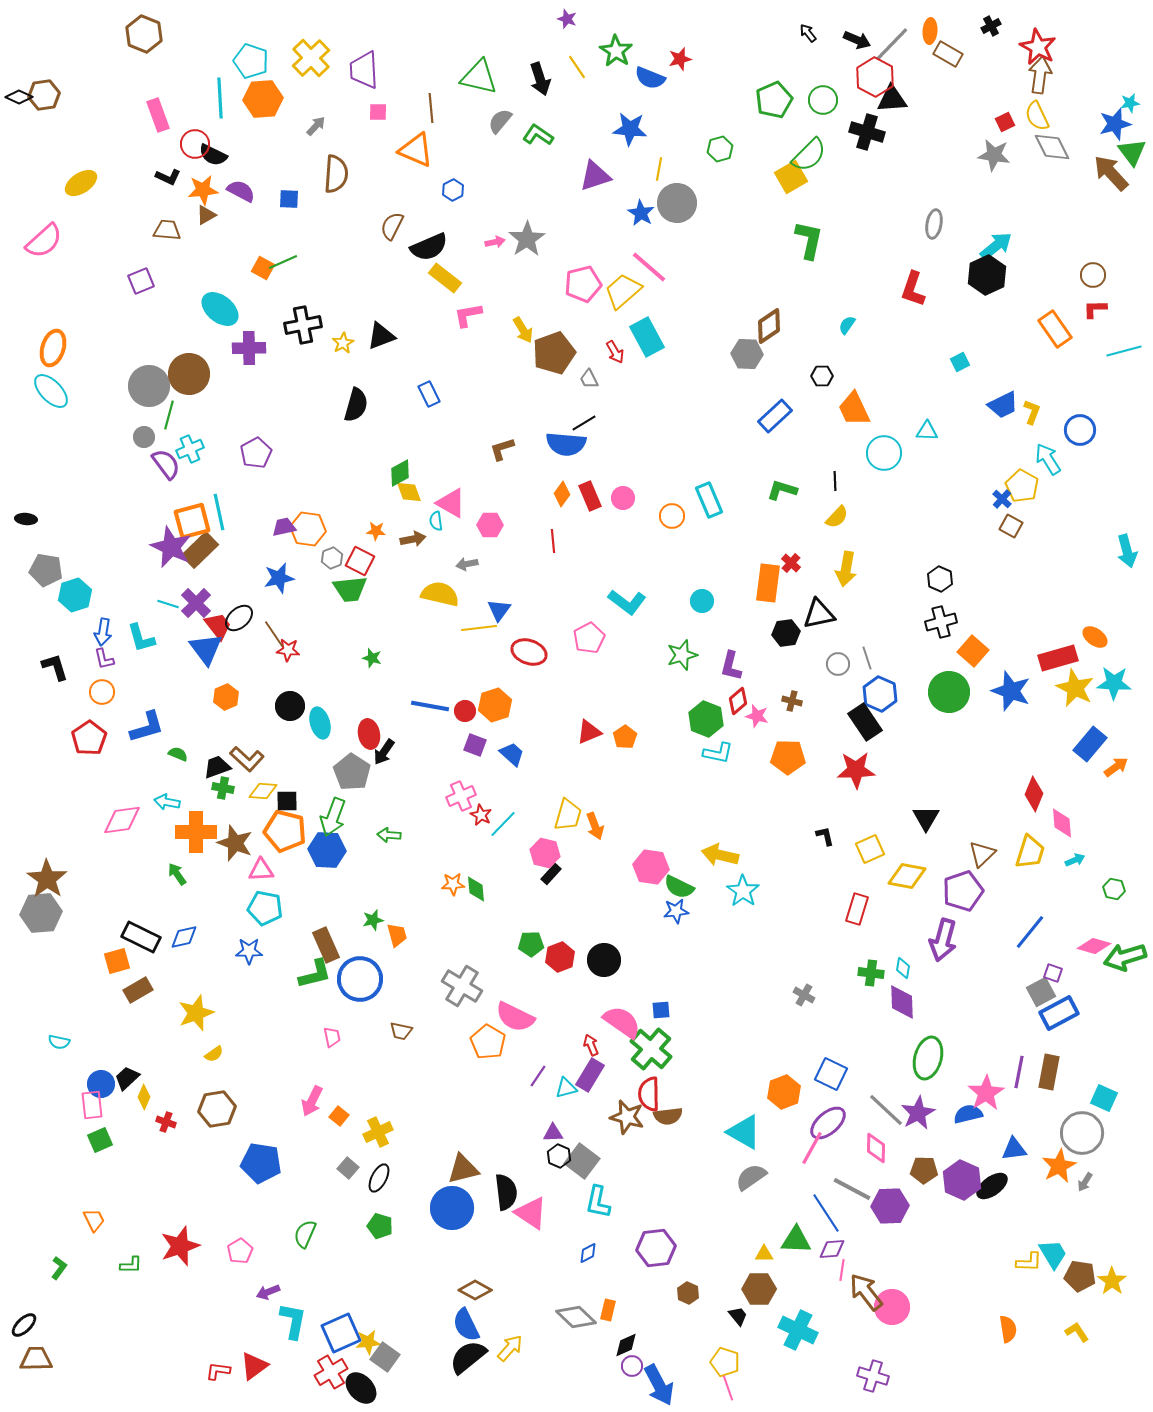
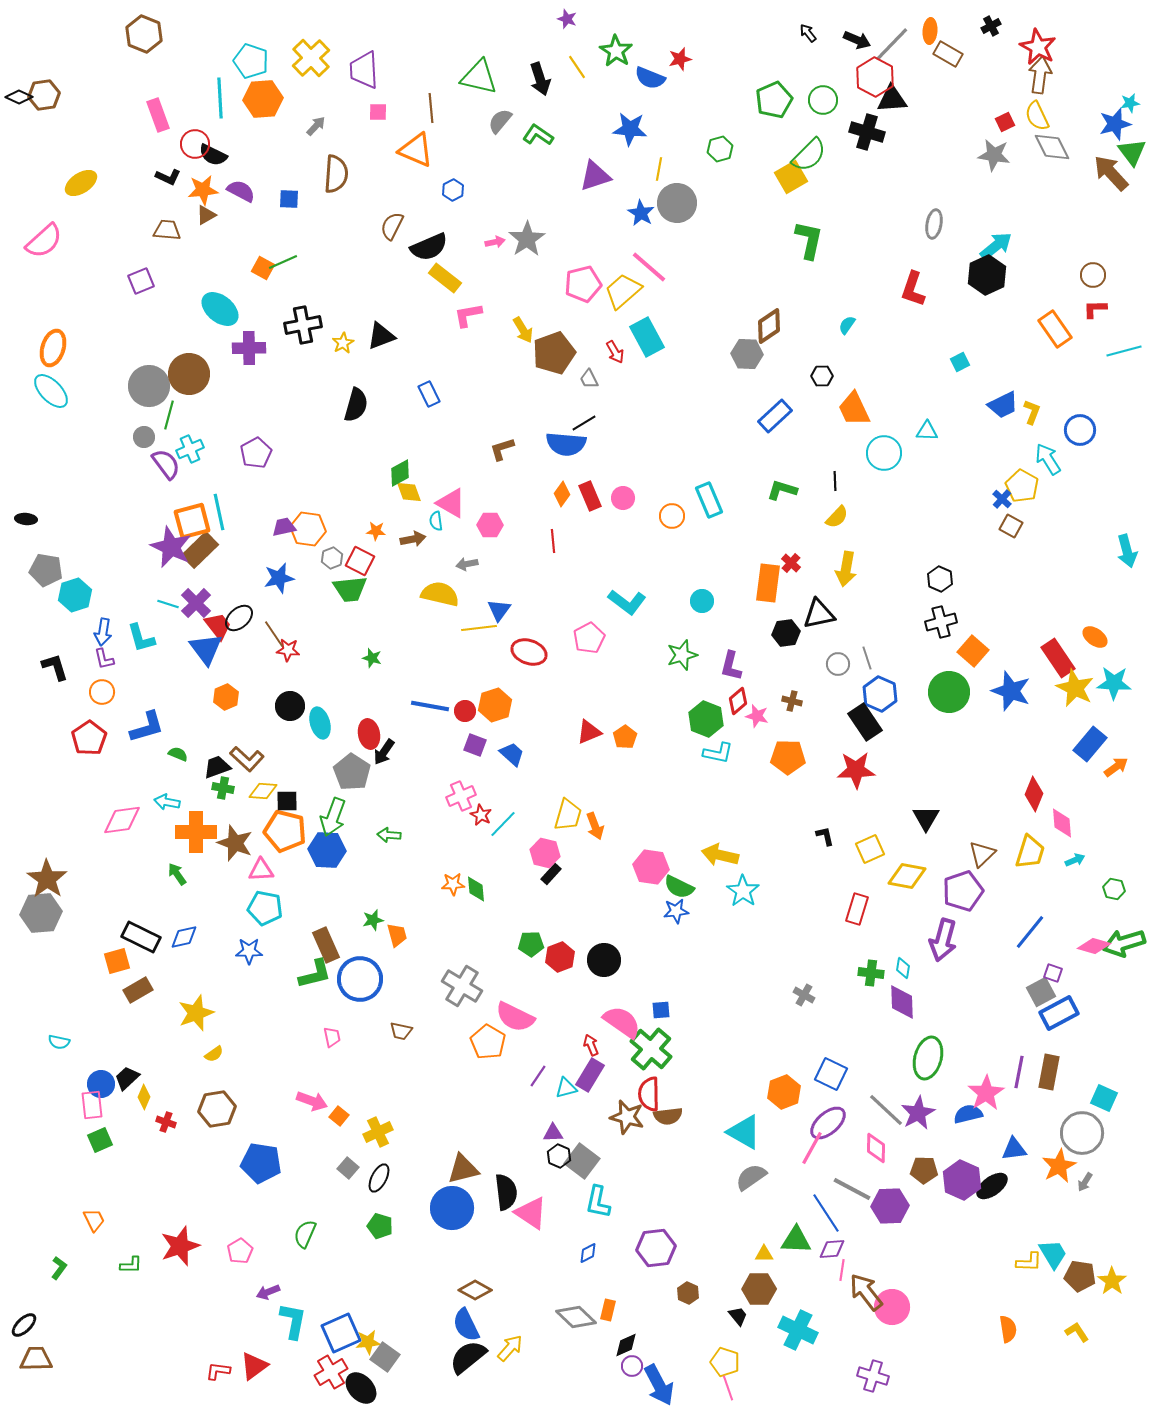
red rectangle at (1058, 658): rotated 72 degrees clockwise
green arrow at (1125, 957): moved 1 px left, 14 px up
pink arrow at (312, 1101): rotated 96 degrees counterclockwise
